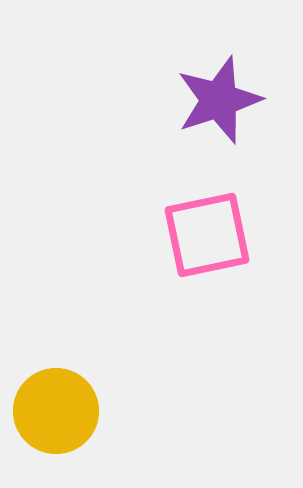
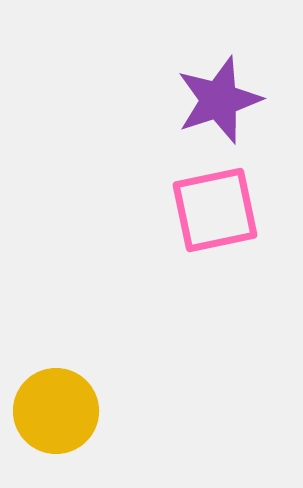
pink square: moved 8 px right, 25 px up
